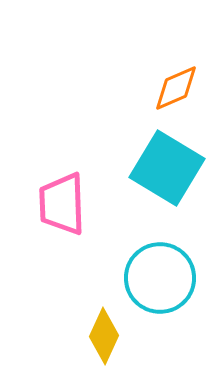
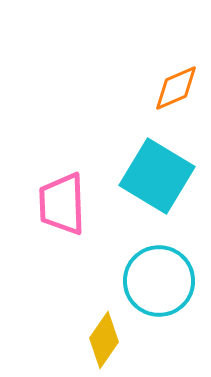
cyan square: moved 10 px left, 8 px down
cyan circle: moved 1 px left, 3 px down
yellow diamond: moved 4 px down; rotated 10 degrees clockwise
